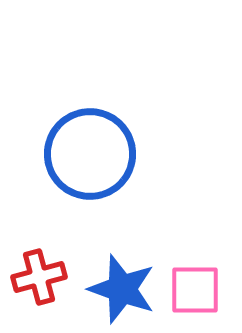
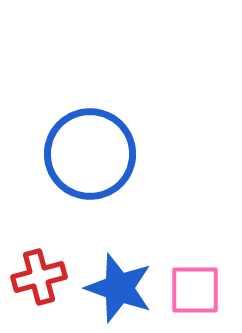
blue star: moved 3 px left, 1 px up
